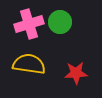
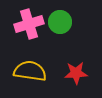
yellow semicircle: moved 1 px right, 7 px down
